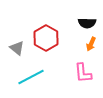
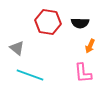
black semicircle: moved 7 px left
red hexagon: moved 2 px right, 16 px up; rotated 20 degrees counterclockwise
orange arrow: moved 1 px left, 2 px down
cyan line: moved 1 px left, 2 px up; rotated 48 degrees clockwise
